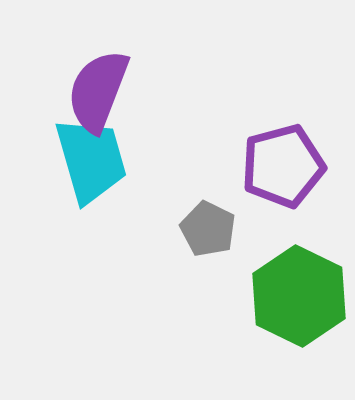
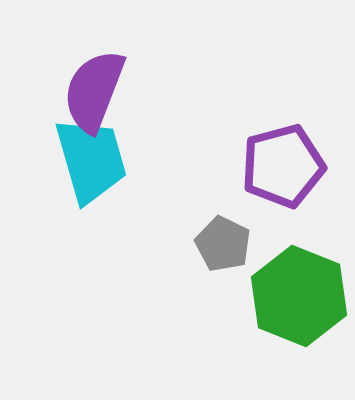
purple semicircle: moved 4 px left
gray pentagon: moved 15 px right, 15 px down
green hexagon: rotated 4 degrees counterclockwise
